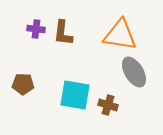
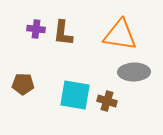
gray ellipse: rotated 60 degrees counterclockwise
brown cross: moved 1 px left, 4 px up
